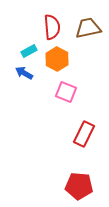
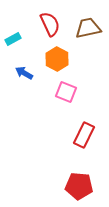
red semicircle: moved 2 px left, 3 px up; rotated 20 degrees counterclockwise
cyan rectangle: moved 16 px left, 12 px up
red rectangle: moved 1 px down
